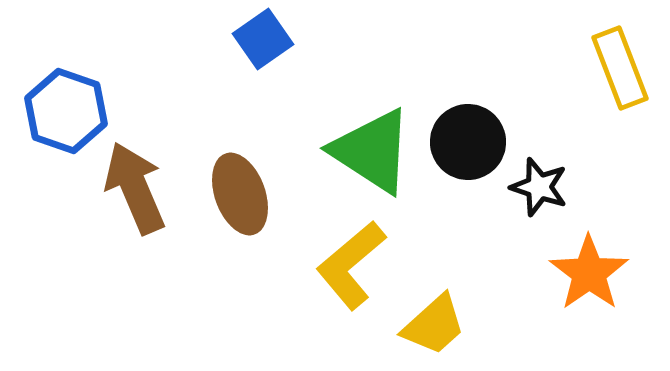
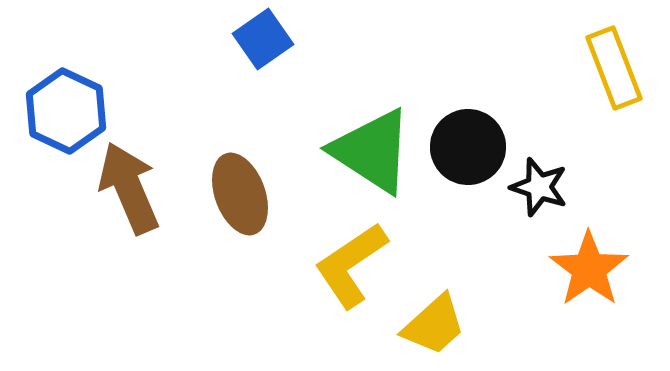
yellow rectangle: moved 6 px left
blue hexagon: rotated 6 degrees clockwise
black circle: moved 5 px down
brown arrow: moved 6 px left
yellow L-shape: rotated 6 degrees clockwise
orange star: moved 4 px up
